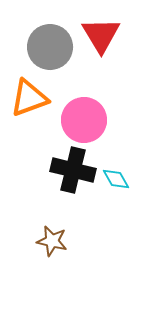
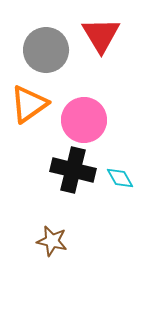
gray circle: moved 4 px left, 3 px down
orange triangle: moved 6 px down; rotated 15 degrees counterclockwise
cyan diamond: moved 4 px right, 1 px up
